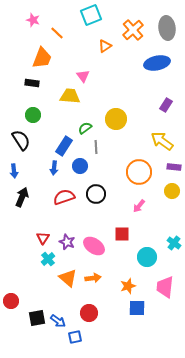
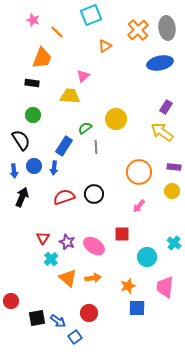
orange cross at (133, 30): moved 5 px right
orange line at (57, 33): moved 1 px up
blue ellipse at (157, 63): moved 3 px right
pink triangle at (83, 76): rotated 24 degrees clockwise
purple rectangle at (166, 105): moved 2 px down
yellow arrow at (162, 141): moved 9 px up
blue circle at (80, 166): moved 46 px left
black circle at (96, 194): moved 2 px left
cyan cross at (48, 259): moved 3 px right
blue square at (75, 337): rotated 24 degrees counterclockwise
